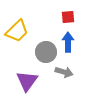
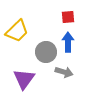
purple triangle: moved 3 px left, 2 px up
